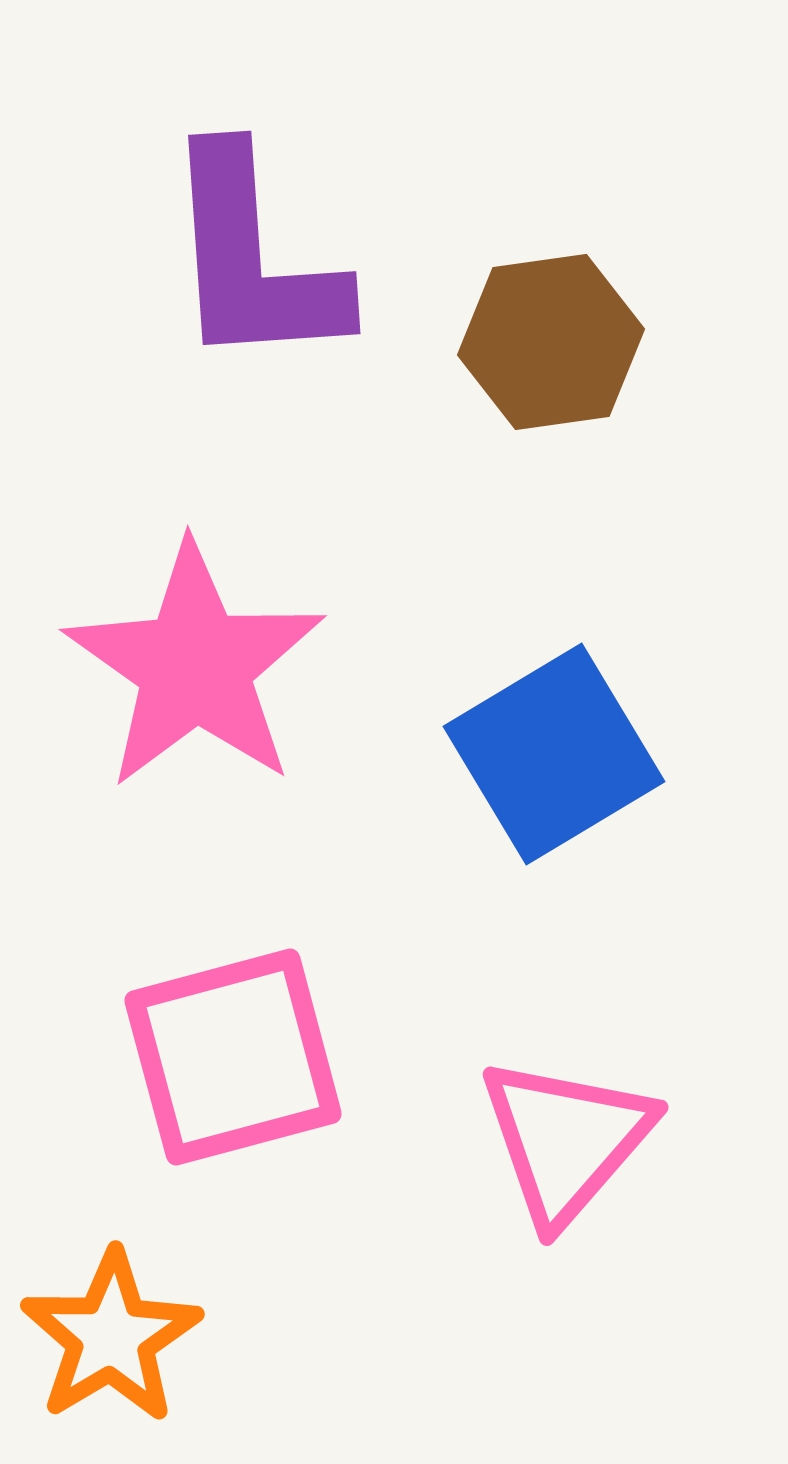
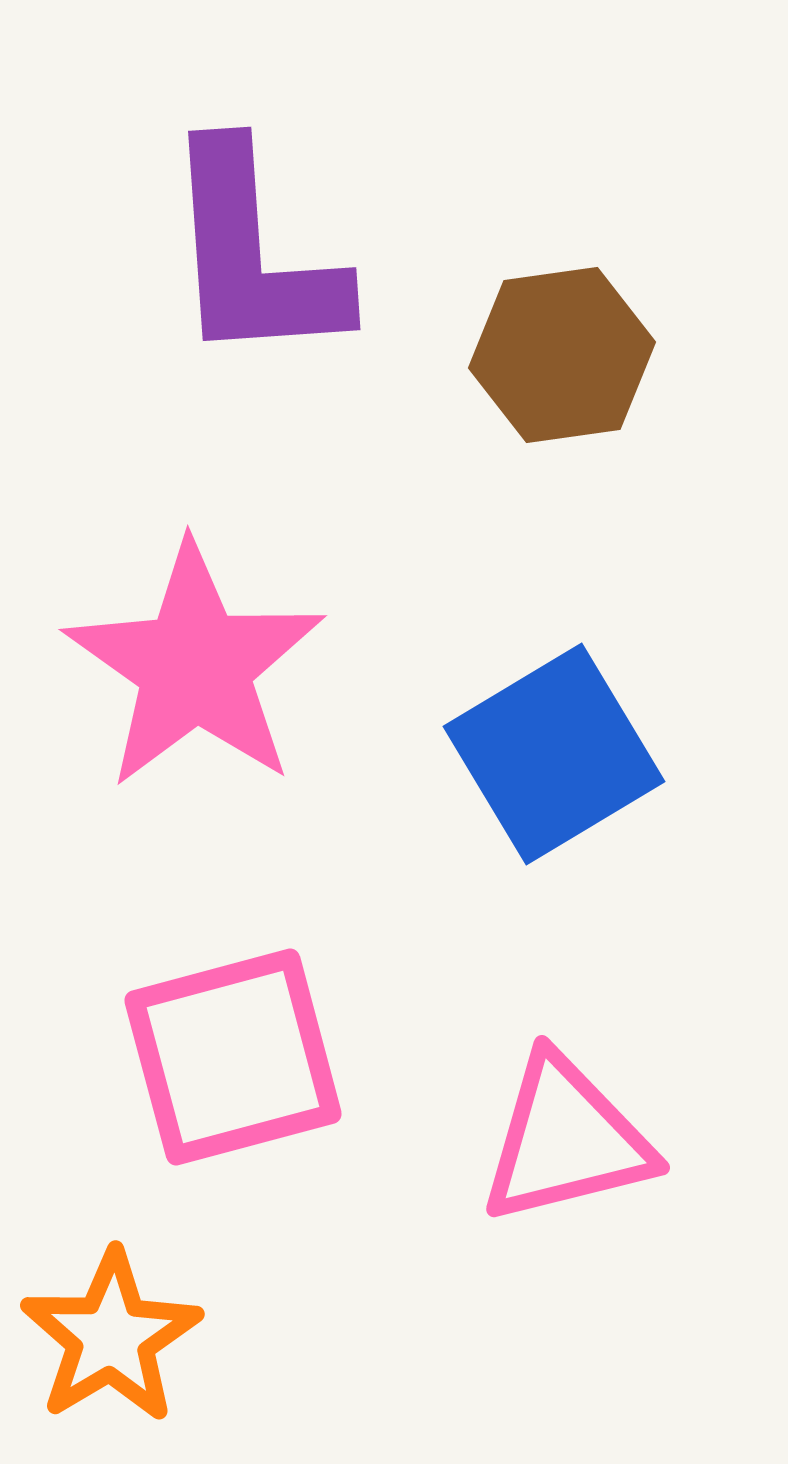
purple L-shape: moved 4 px up
brown hexagon: moved 11 px right, 13 px down
pink triangle: rotated 35 degrees clockwise
